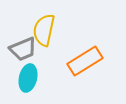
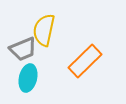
orange rectangle: rotated 12 degrees counterclockwise
